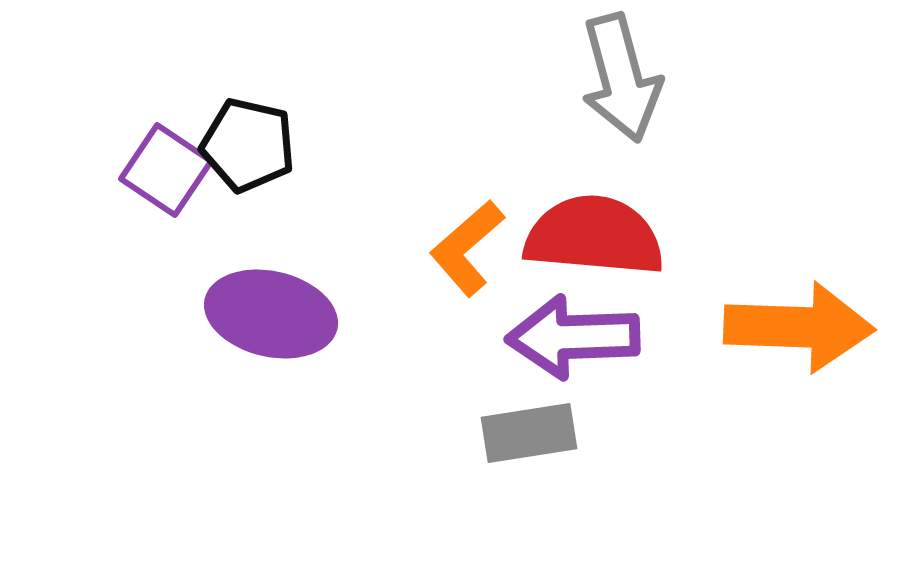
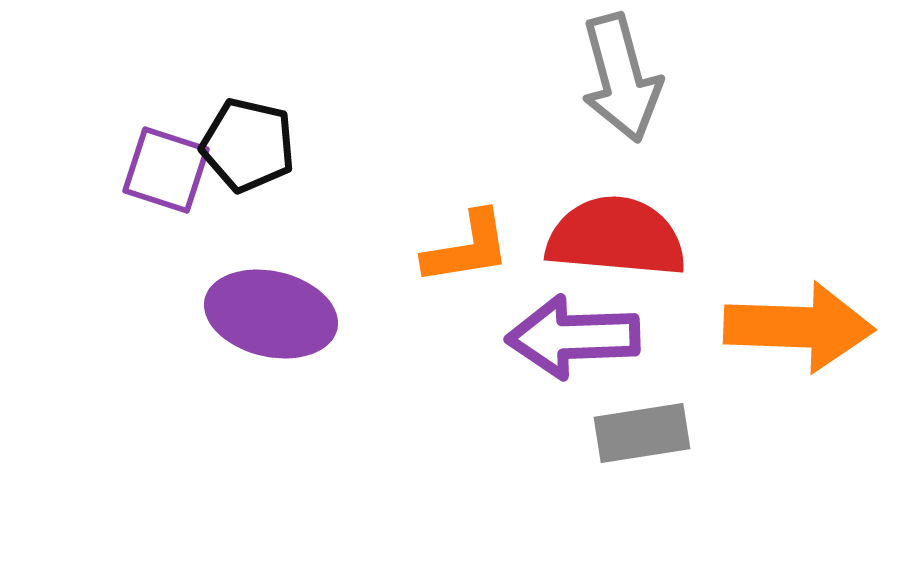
purple square: rotated 16 degrees counterclockwise
red semicircle: moved 22 px right, 1 px down
orange L-shape: rotated 148 degrees counterclockwise
gray rectangle: moved 113 px right
